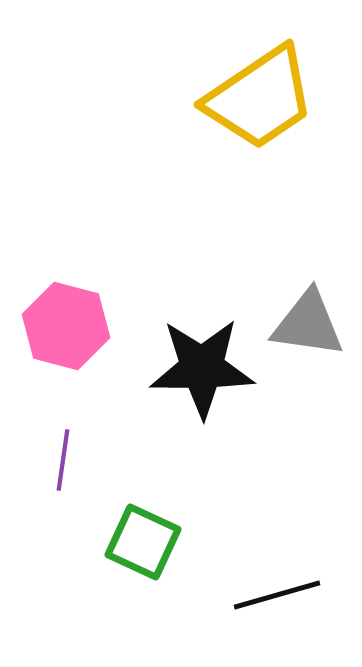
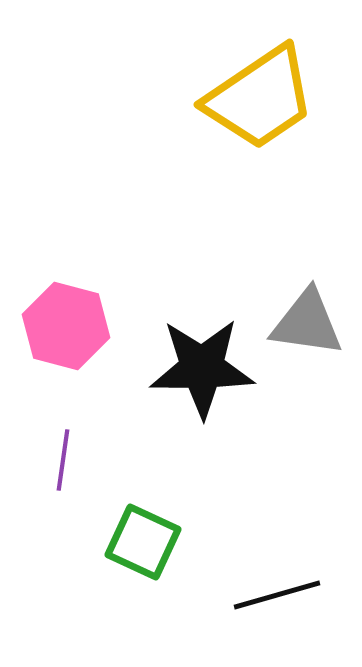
gray triangle: moved 1 px left, 1 px up
